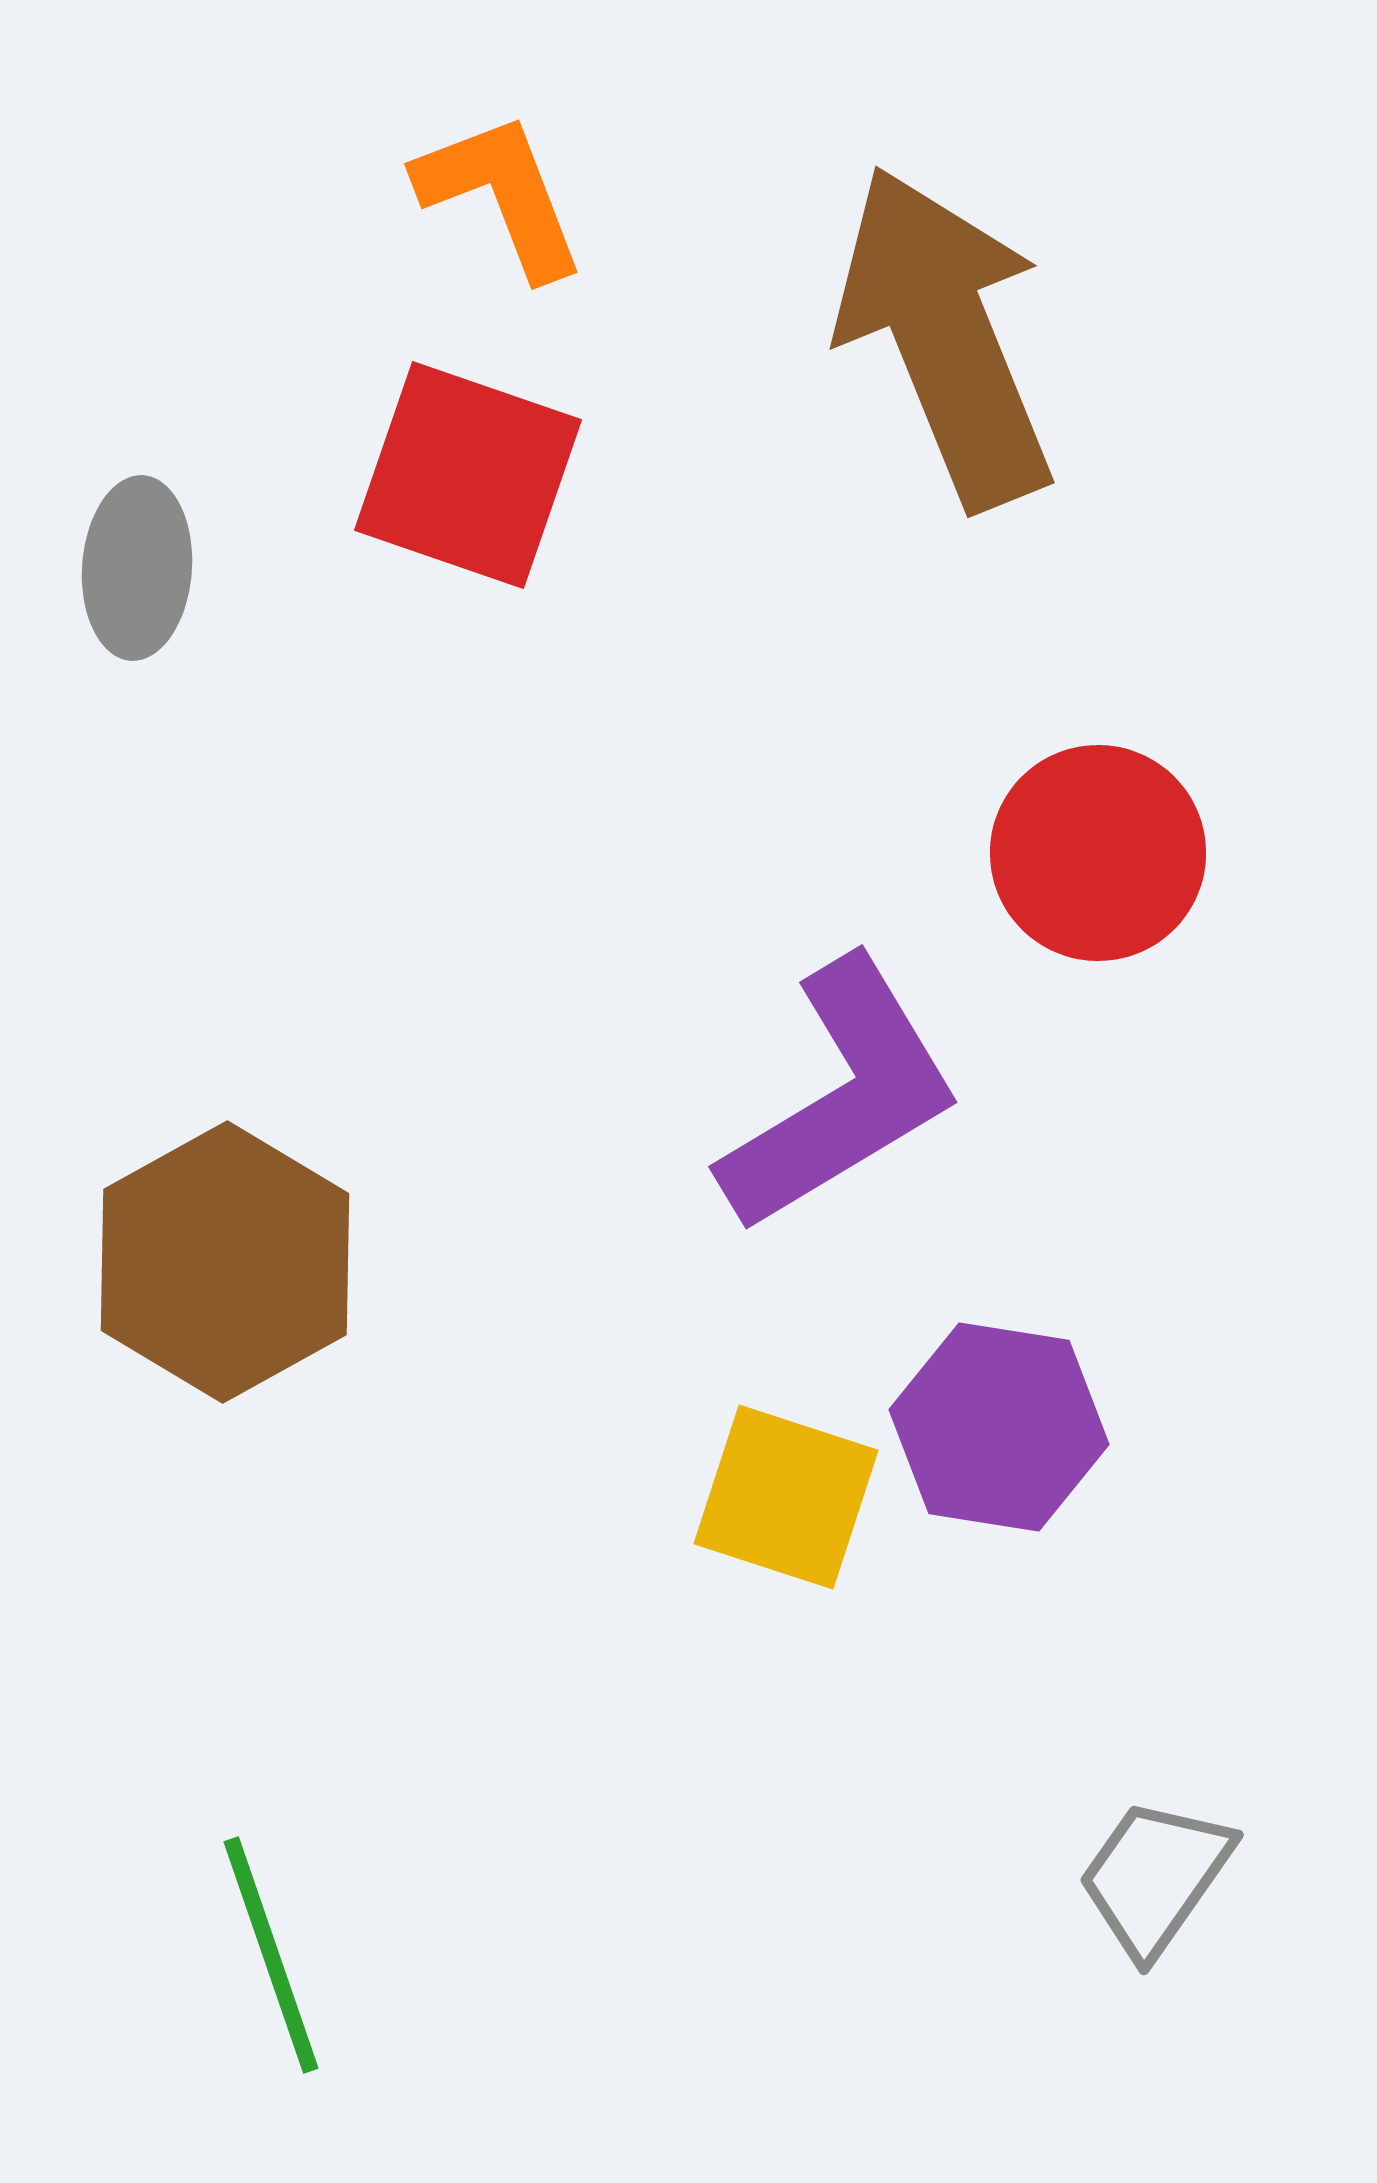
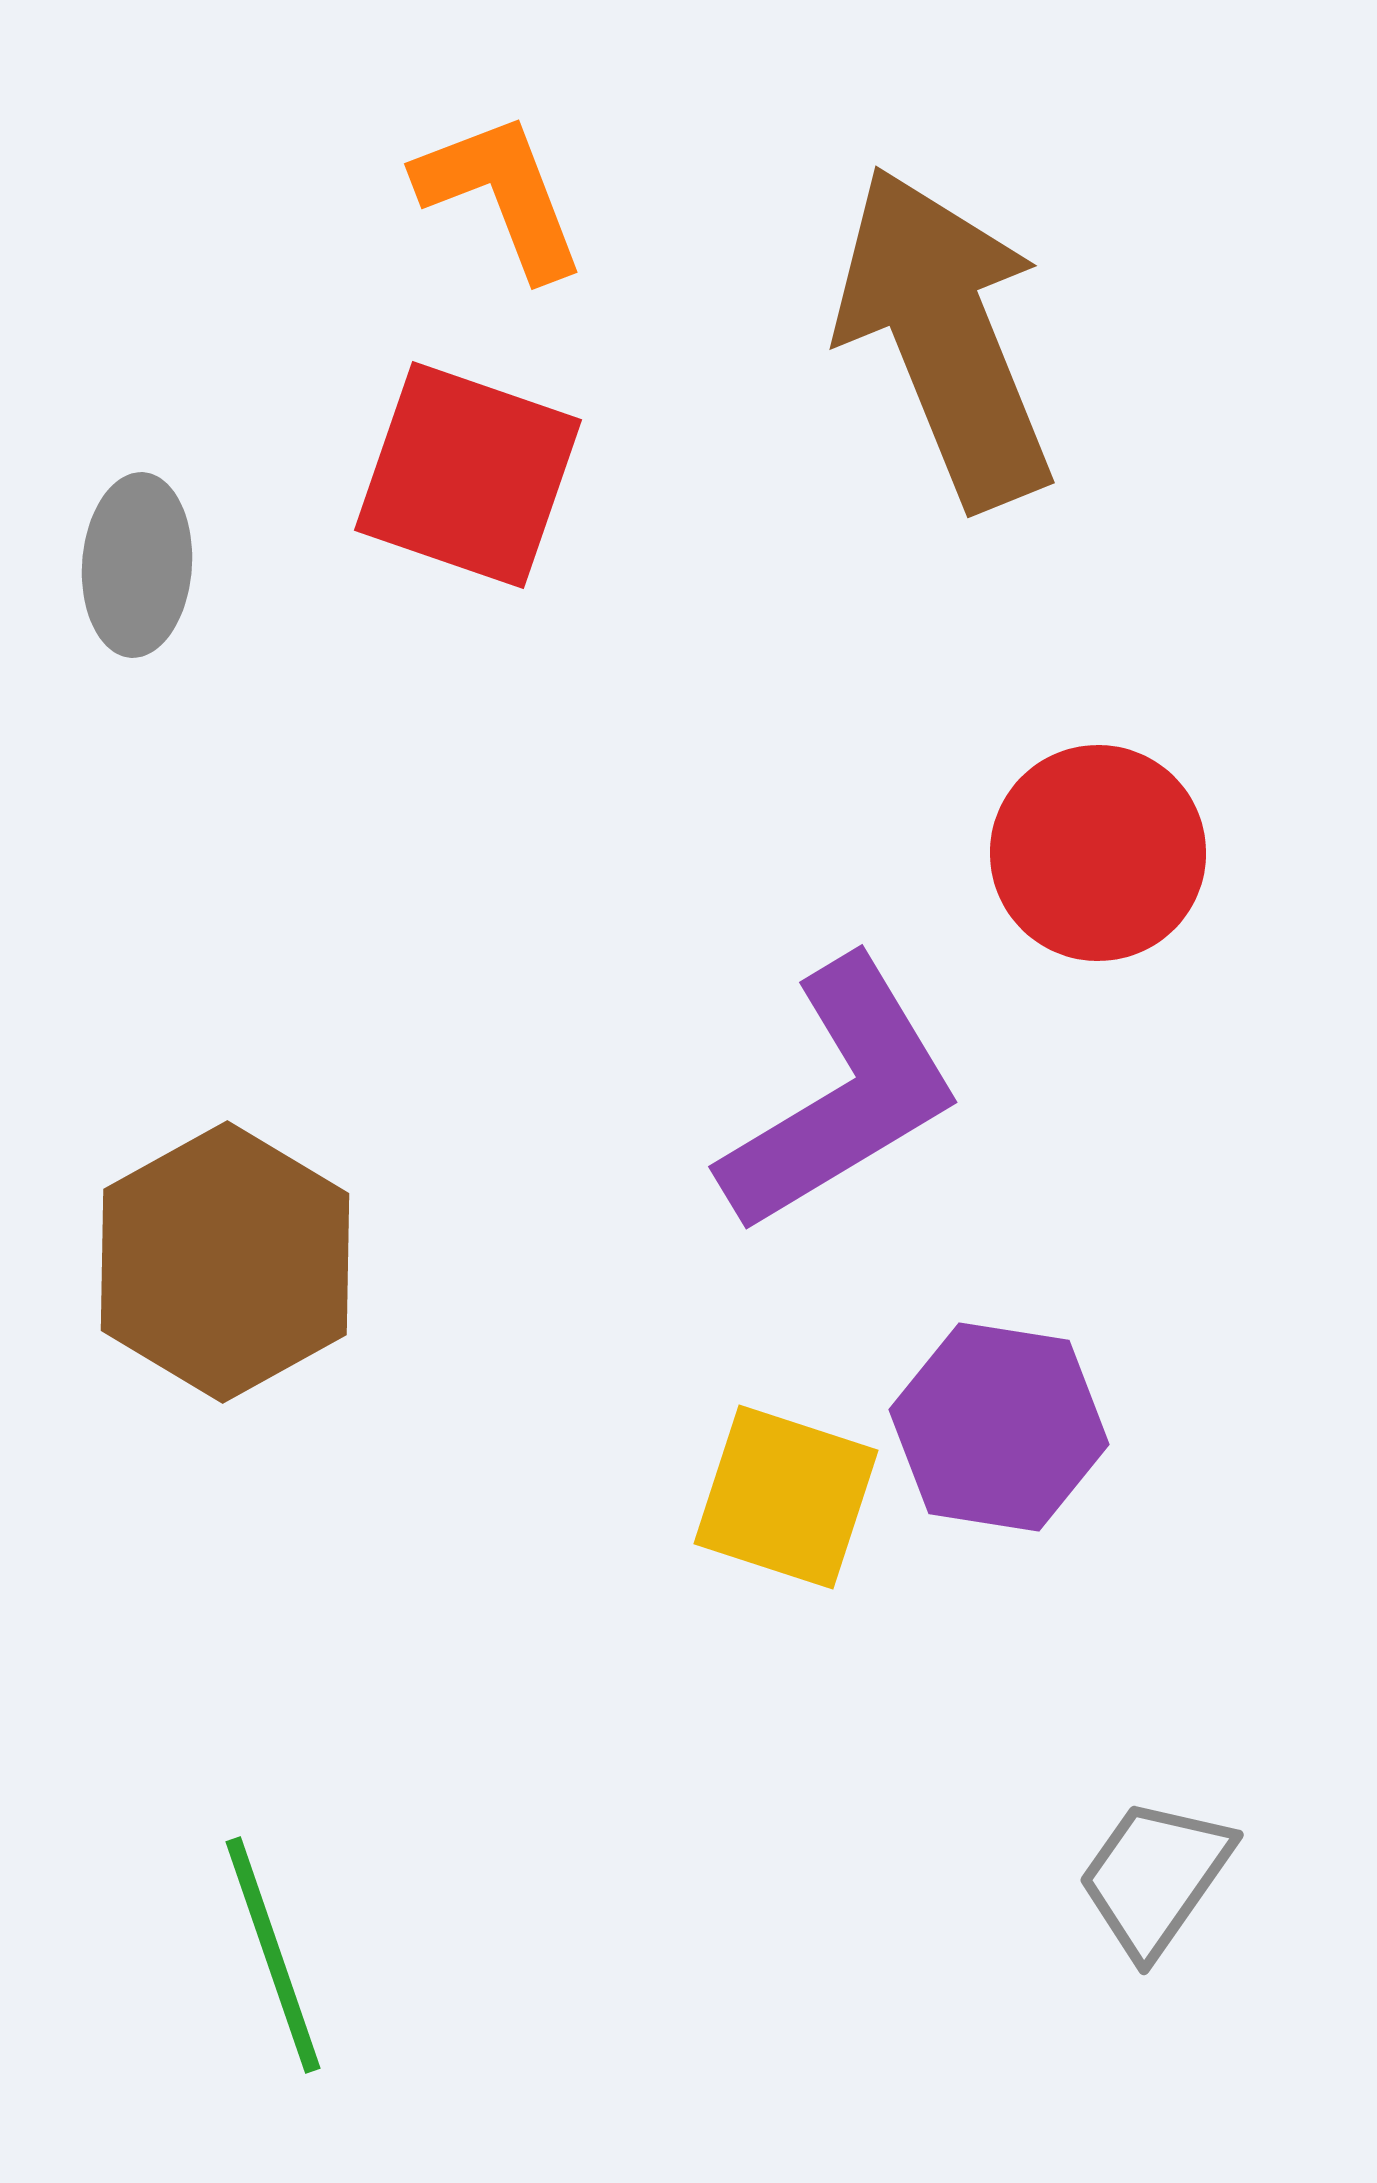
gray ellipse: moved 3 px up
green line: moved 2 px right
